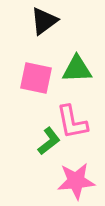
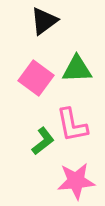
pink square: rotated 24 degrees clockwise
pink L-shape: moved 3 px down
green L-shape: moved 6 px left
